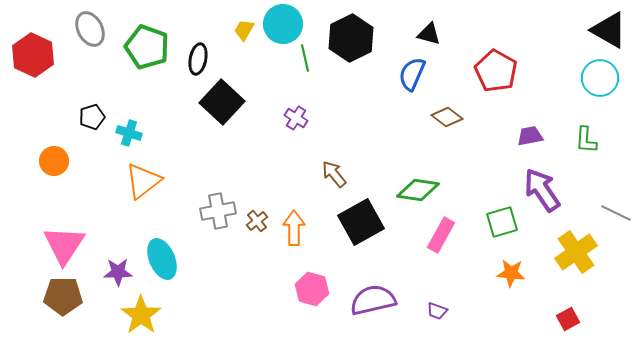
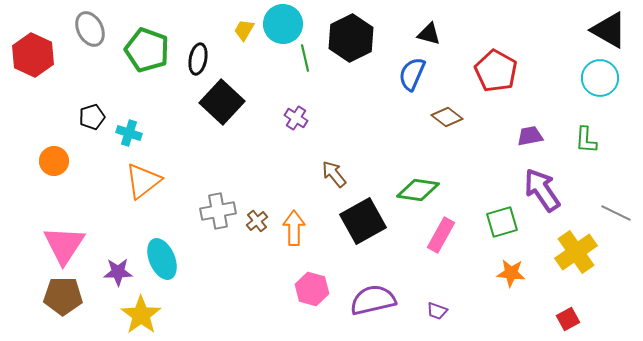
green pentagon at (147, 47): moved 3 px down
black square at (361, 222): moved 2 px right, 1 px up
